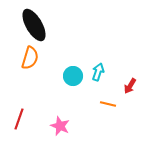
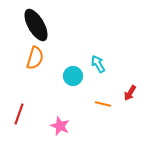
black ellipse: moved 2 px right
orange semicircle: moved 5 px right
cyan arrow: moved 8 px up; rotated 48 degrees counterclockwise
red arrow: moved 7 px down
orange line: moved 5 px left
red line: moved 5 px up
